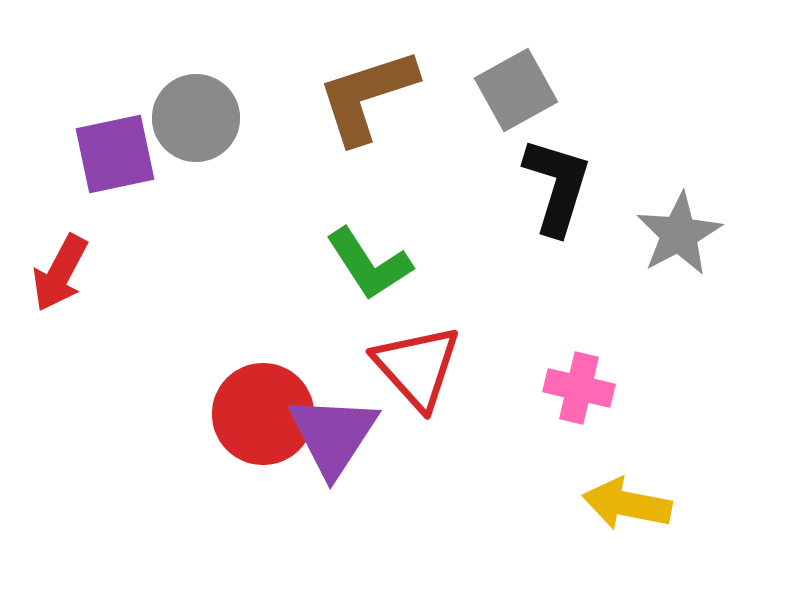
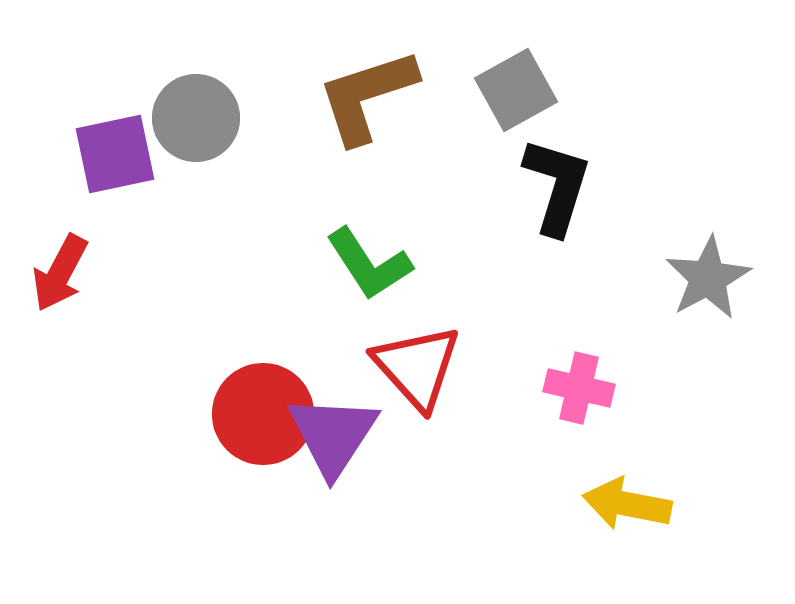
gray star: moved 29 px right, 44 px down
